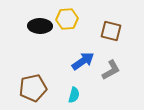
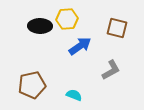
brown square: moved 6 px right, 3 px up
blue arrow: moved 3 px left, 15 px up
brown pentagon: moved 1 px left, 3 px up
cyan semicircle: rotated 84 degrees counterclockwise
